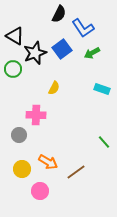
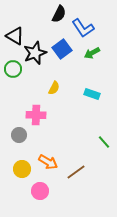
cyan rectangle: moved 10 px left, 5 px down
